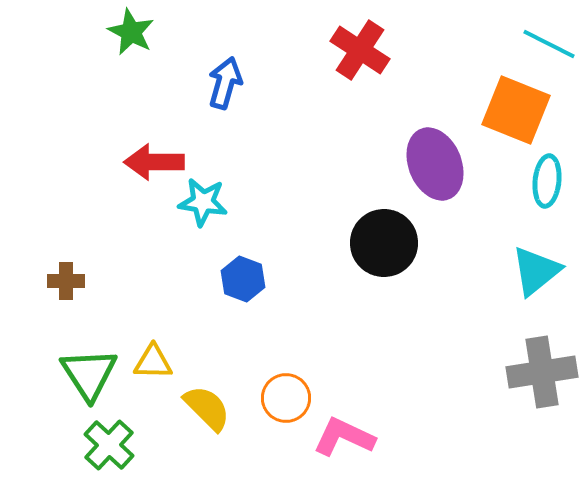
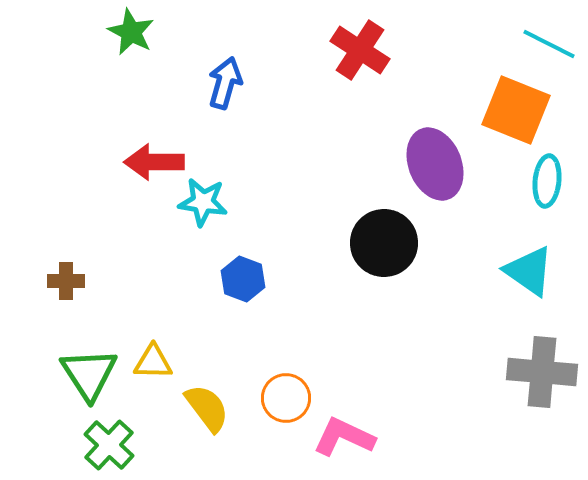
cyan triangle: moved 7 px left; rotated 46 degrees counterclockwise
gray cross: rotated 14 degrees clockwise
yellow semicircle: rotated 8 degrees clockwise
